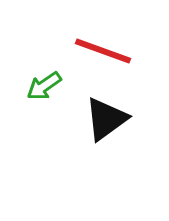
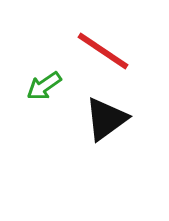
red line: rotated 14 degrees clockwise
